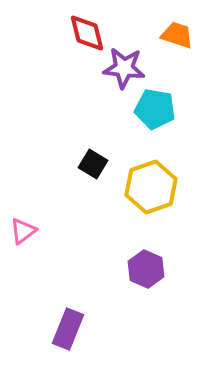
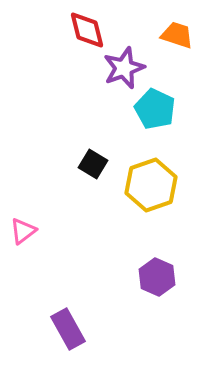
red diamond: moved 3 px up
purple star: rotated 27 degrees counterclockwise
cyan pentagon: rotated 15 degrees clockwise
yellow hexagon: moved 2 px up
purple hexagon: moved 11 px right, 8 px down
purple rectangle: rotated 51 degrees counterclockwise
